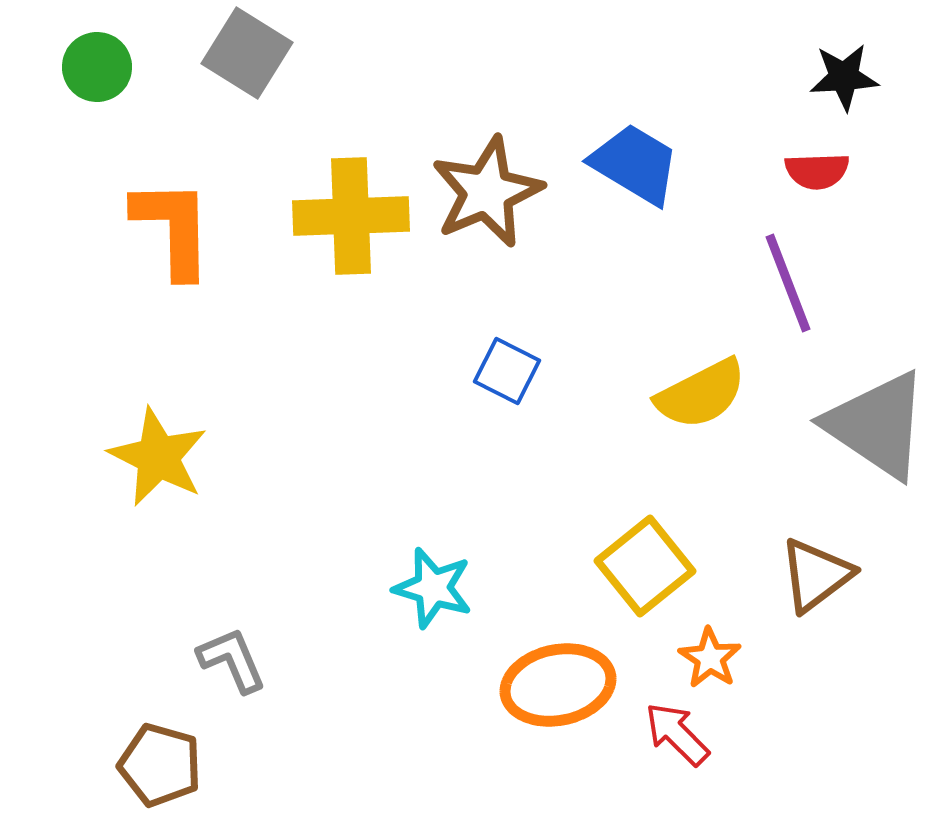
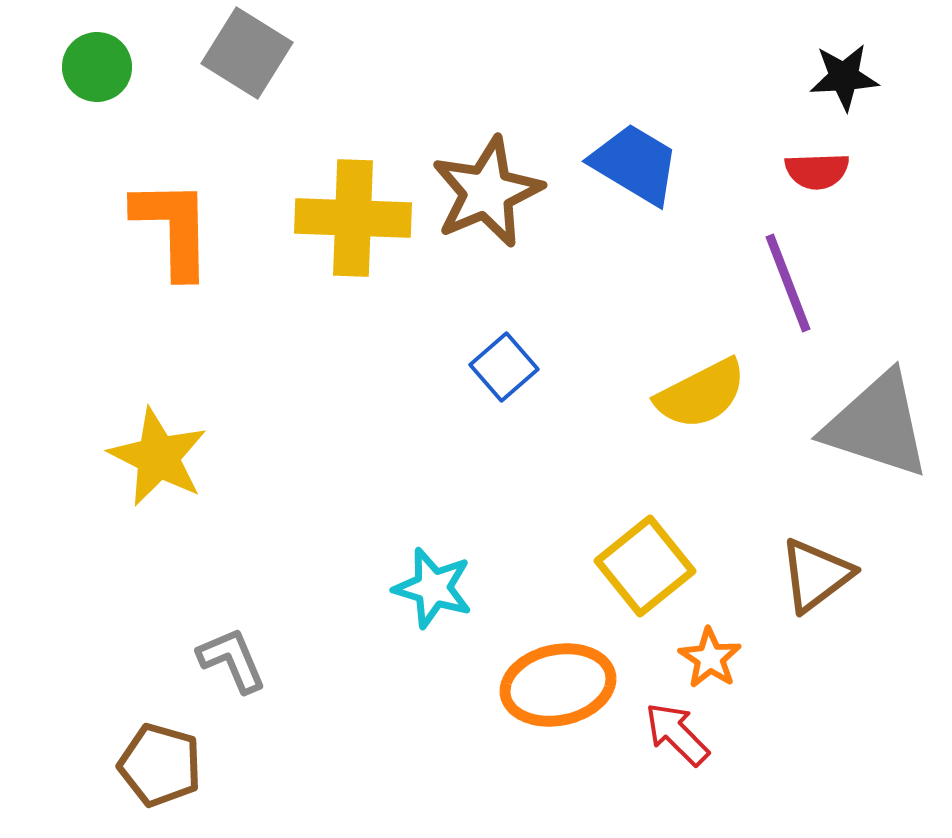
yellow cross: moved 2 px right, 2 px down; rotated 4 degrees clockwise
blue square: moved 3 px left, 4 px up; rotated 22 degrees clockwise
gray triangle: rotated 16 degrees counterclockwise
